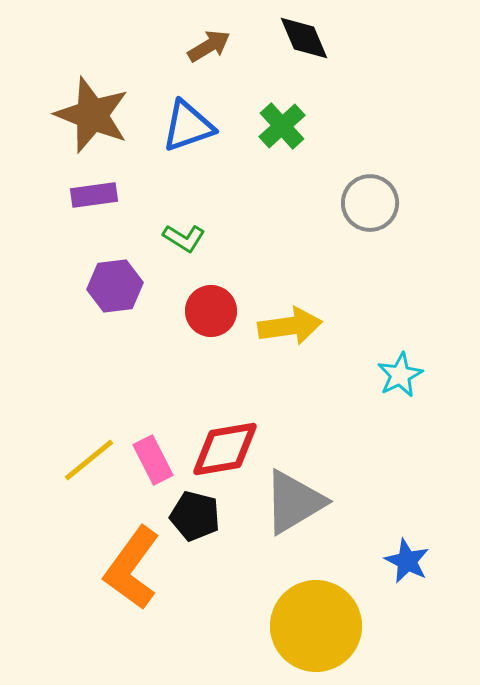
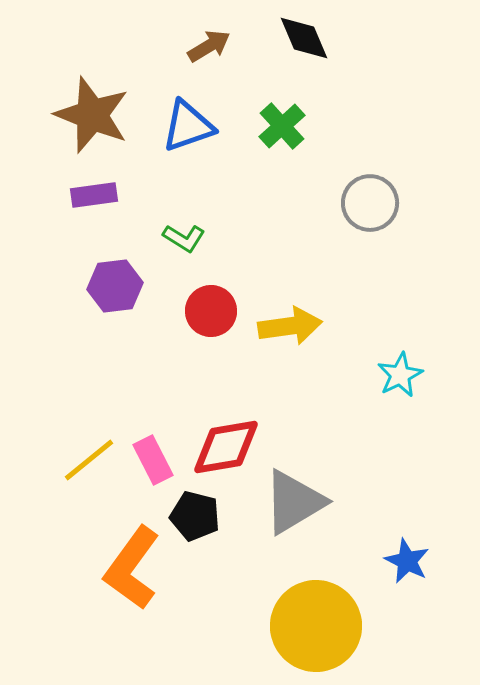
red diamond: moved 1 px right, 2 px up
